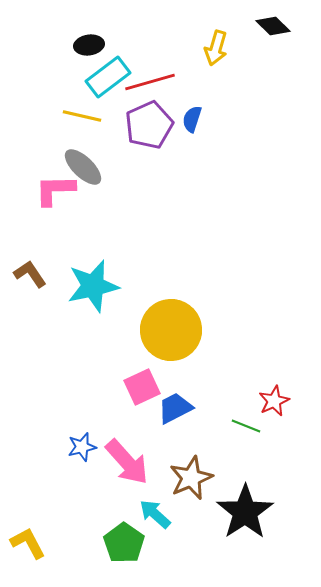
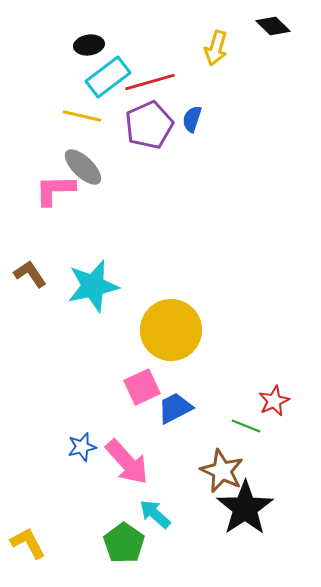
brown star: moved 31 px right, 7 px up; rotated 24 degrees counterclockwise
black star: moved 4 px up
